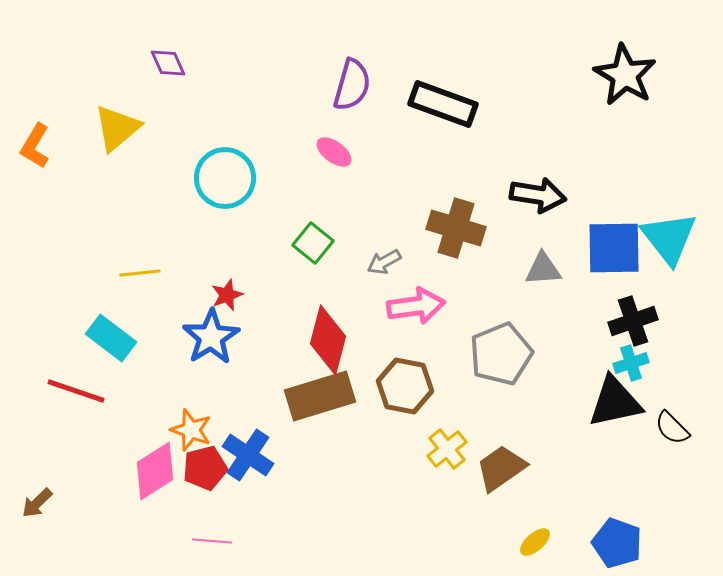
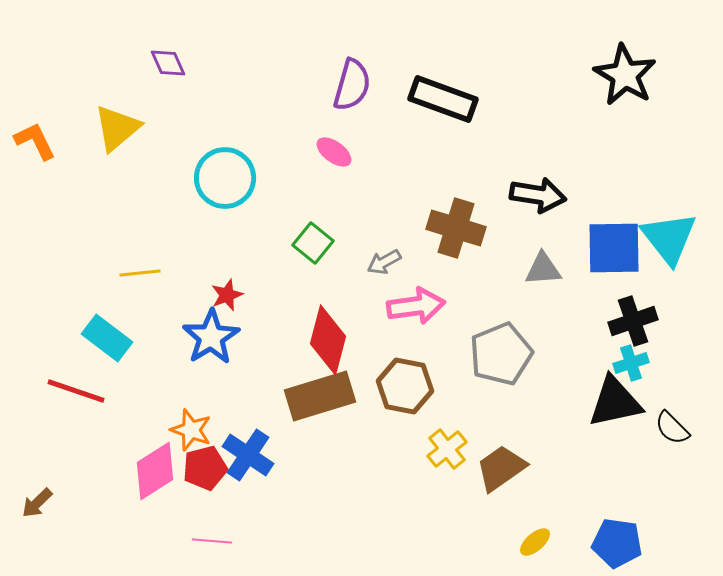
black rectangle: moved 5 px up
orange L-shape: moved 5 px up; rotated 123 degrees clockwise
cyan rectangle: moved 4 px left
blue pentagon: rotated 12 degrees counterclockwise
